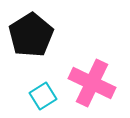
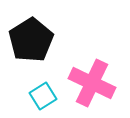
black pentagon: moved 5 px down
